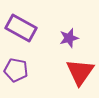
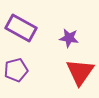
purple star: rotated 24 degrees clockwise
purple pentagon: rotated 25 degrees counterclockwise
